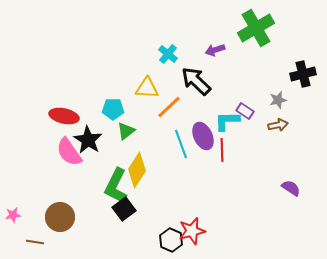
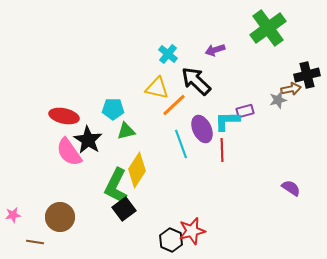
green cross: moved 12 px right; rotated 6 degrees counterclockwise
black cross: moved 4 px right, 1 px down
yellow triangle: moved 10 px right; rotated 10 degrees clockwise
orange line: moved 5 px right, 2 px up
purple rectangle: rotated 48 degrees counterclockwise
brown arrow: moved 13 px right, 36 px up
green triangle: rotated 24 degrees clockwise
purple ellipse: moved 1 px left, 7 px up
